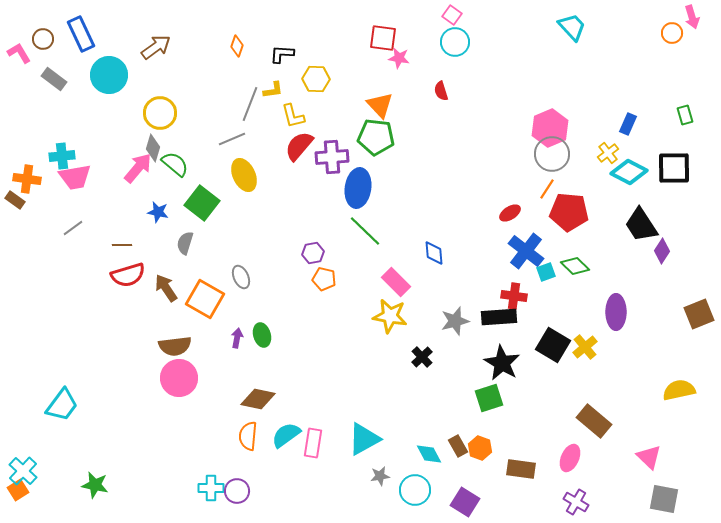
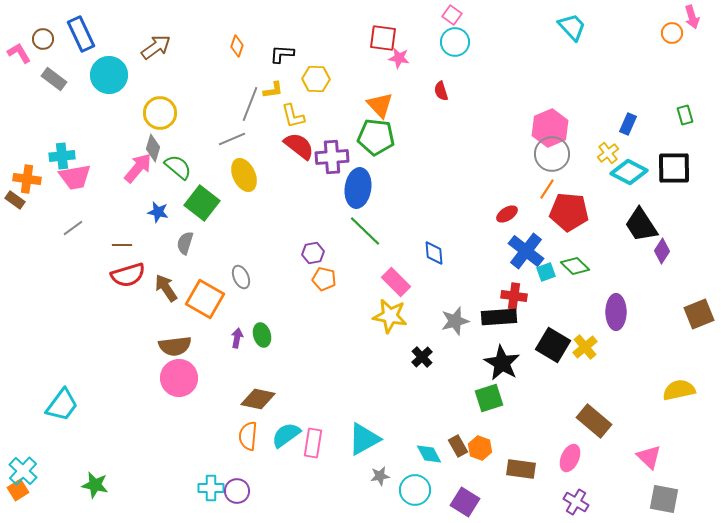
red semicircle at (299, 146): rotated 88 degrees clockwise
green semicircle at (175, 164): moved 3 px right, 3 px down
red ellipse at (510, 213): moved 3 px left, 1 px down
